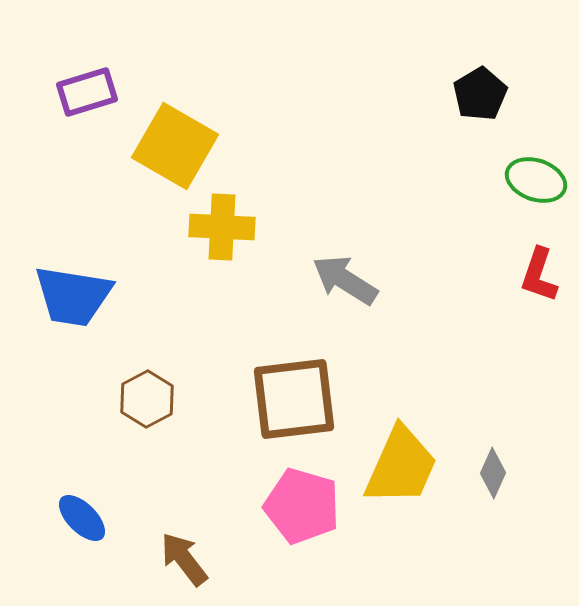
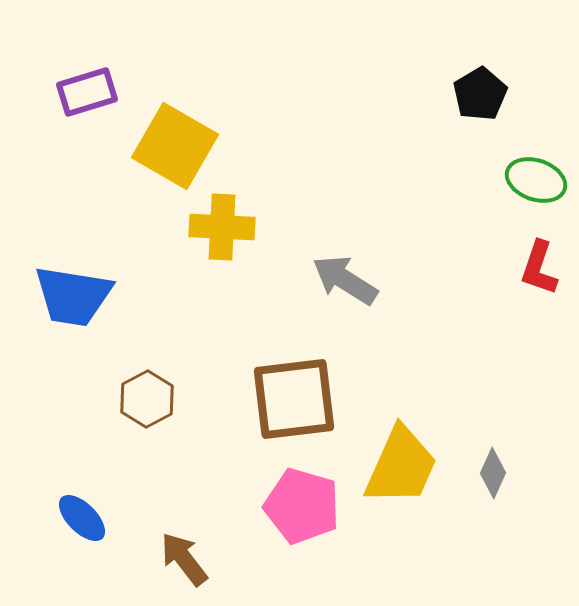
red L-shape: moved 7 px up
